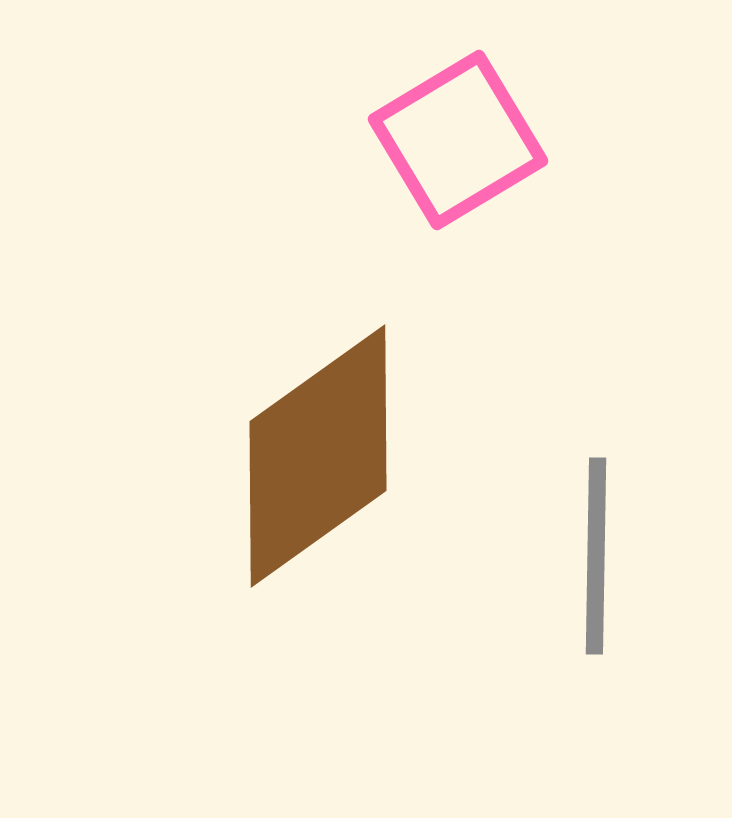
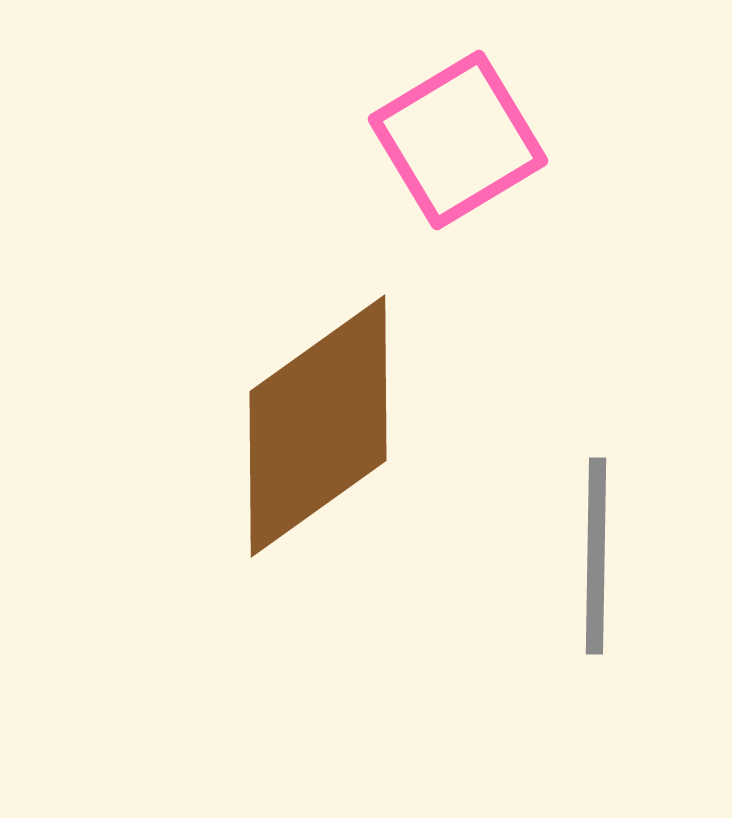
brown diamond: moved 30 px up
